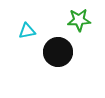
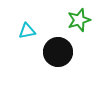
green star: rotated 15 degrees counterclockwise
